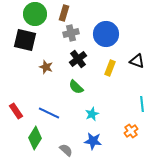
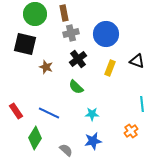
brown rectangle: rotated 28 degrees counterclockwise
black square: moved 4 px down
cyan star: rotated 24 degrees clockwise
blue star: rotated 18 degrees counterclockwise
